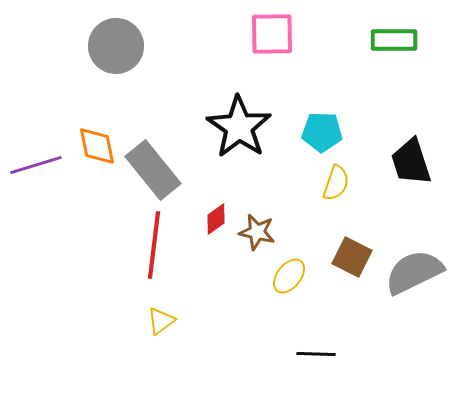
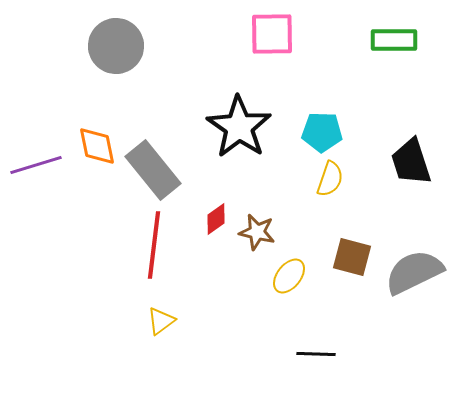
yellow semicircle: moved 6 px left, 4 px up
brown square: rotated 12 degrees counterclockwise
